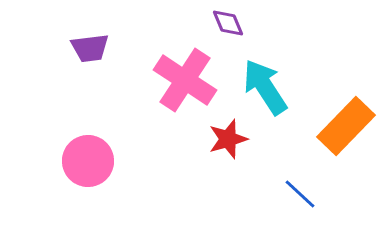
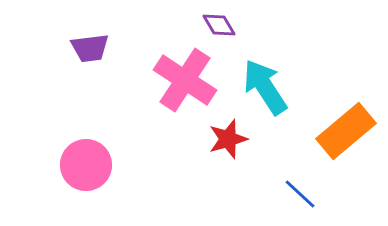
purple diamond: moved 9 px left, 2 px down; rotated 8 degrees counterclockwise
orange rectangle: moved 5 px down; rotated 6 degrees clockwise
pink circle: moved 2 px left, 4 px down
